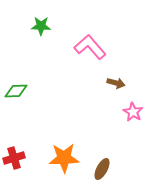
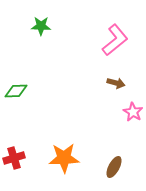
pink L-shape: moved 25 px right, 7 px up; rotated 92 degrees clockwise
brown ellipse: moved 12 px right, 2 px up
